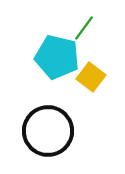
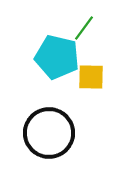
yellow square: rotated 36 degrees counterclockwise
black circle: moved 1 px right, 2 px down
